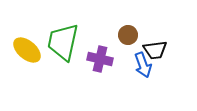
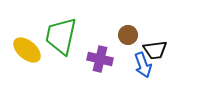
green trapezoid: moved 2 px left, 6 px up
